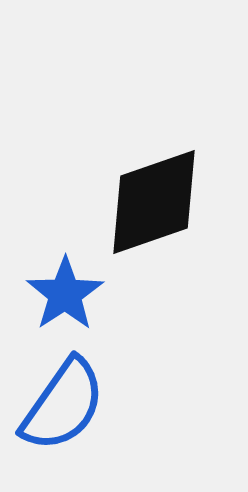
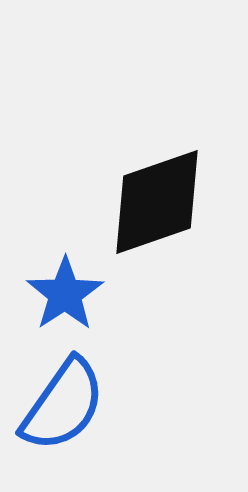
black diamond: moved 3 px right
